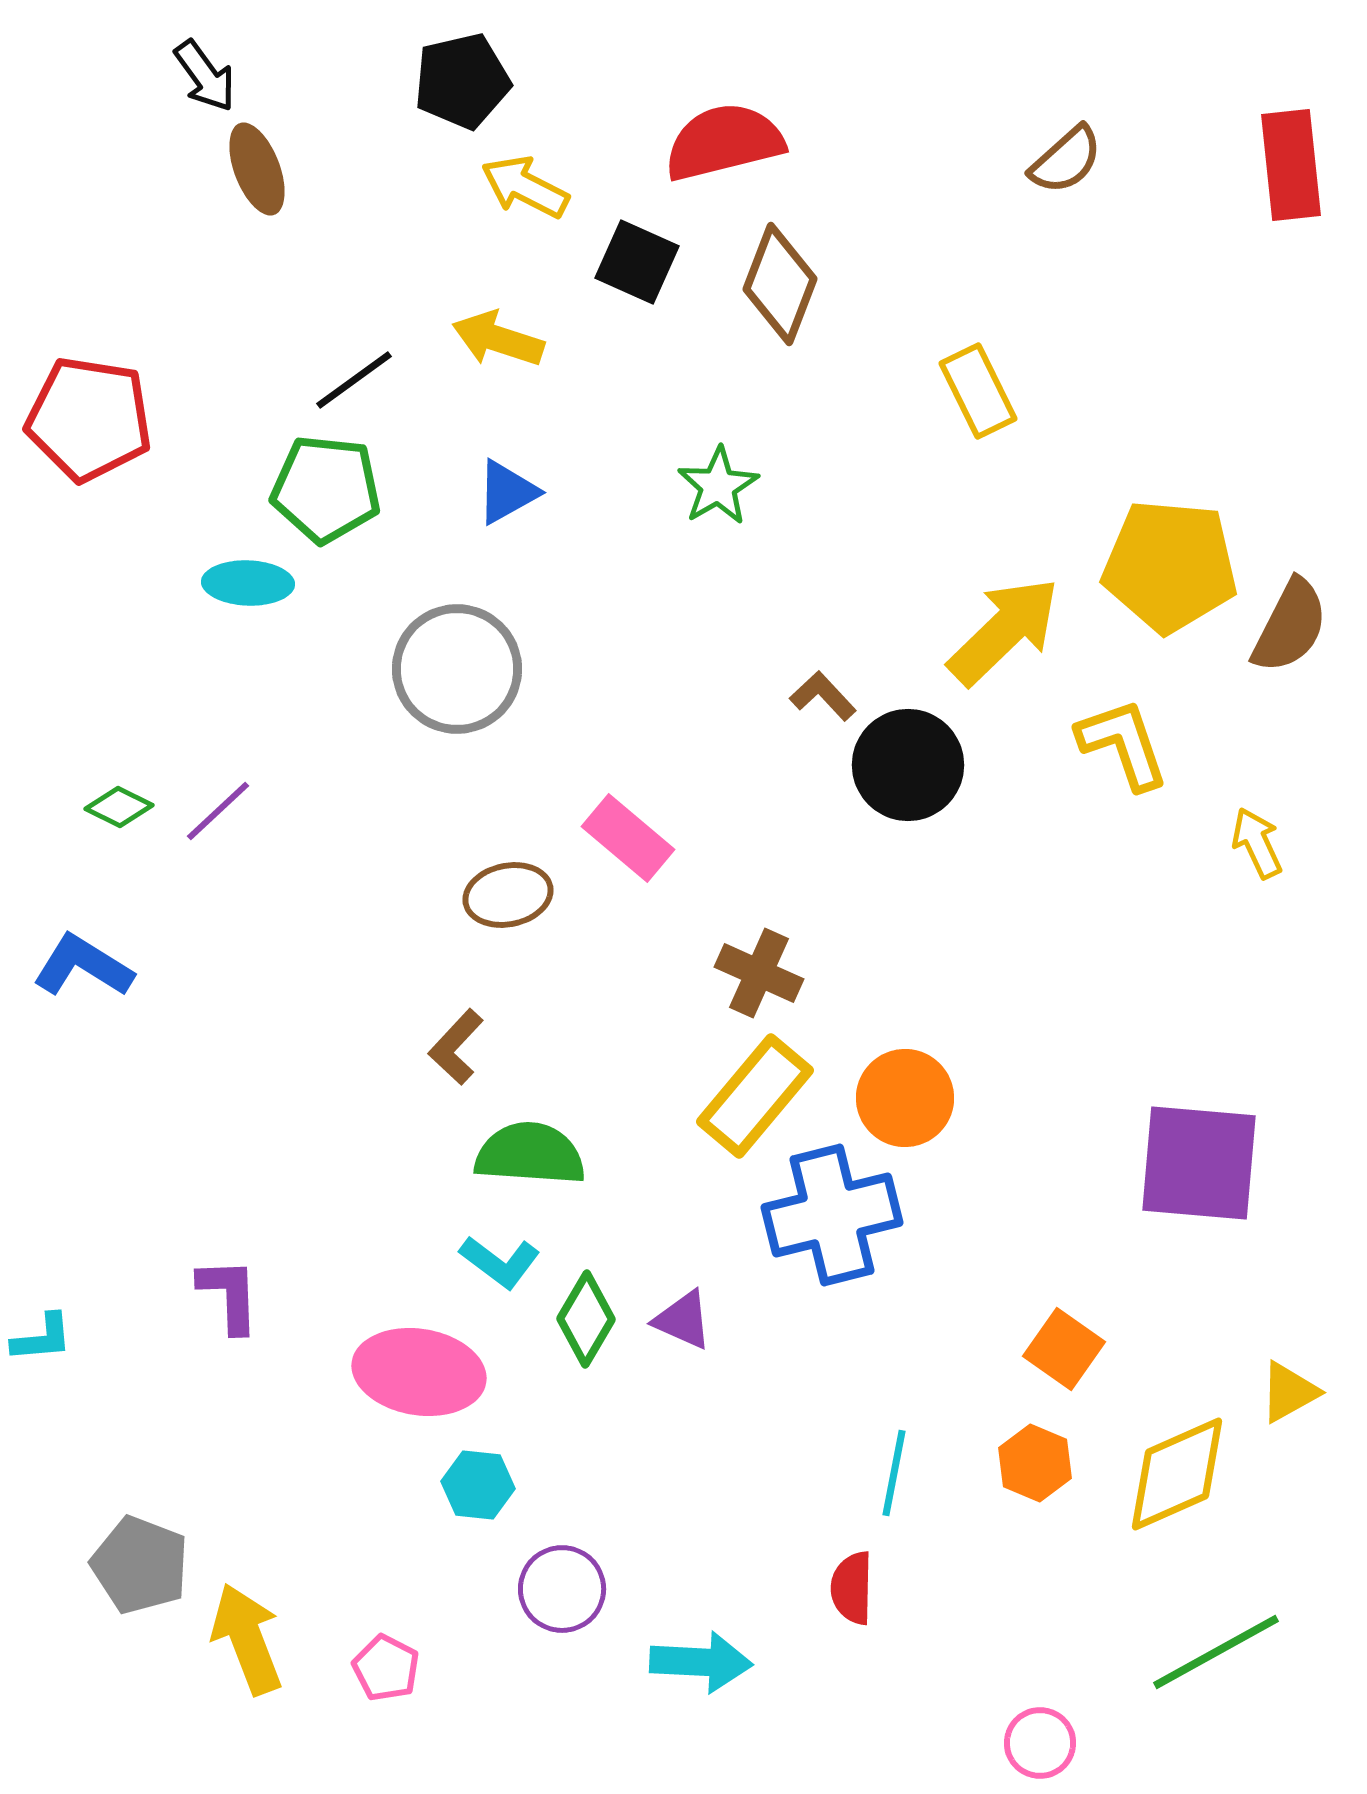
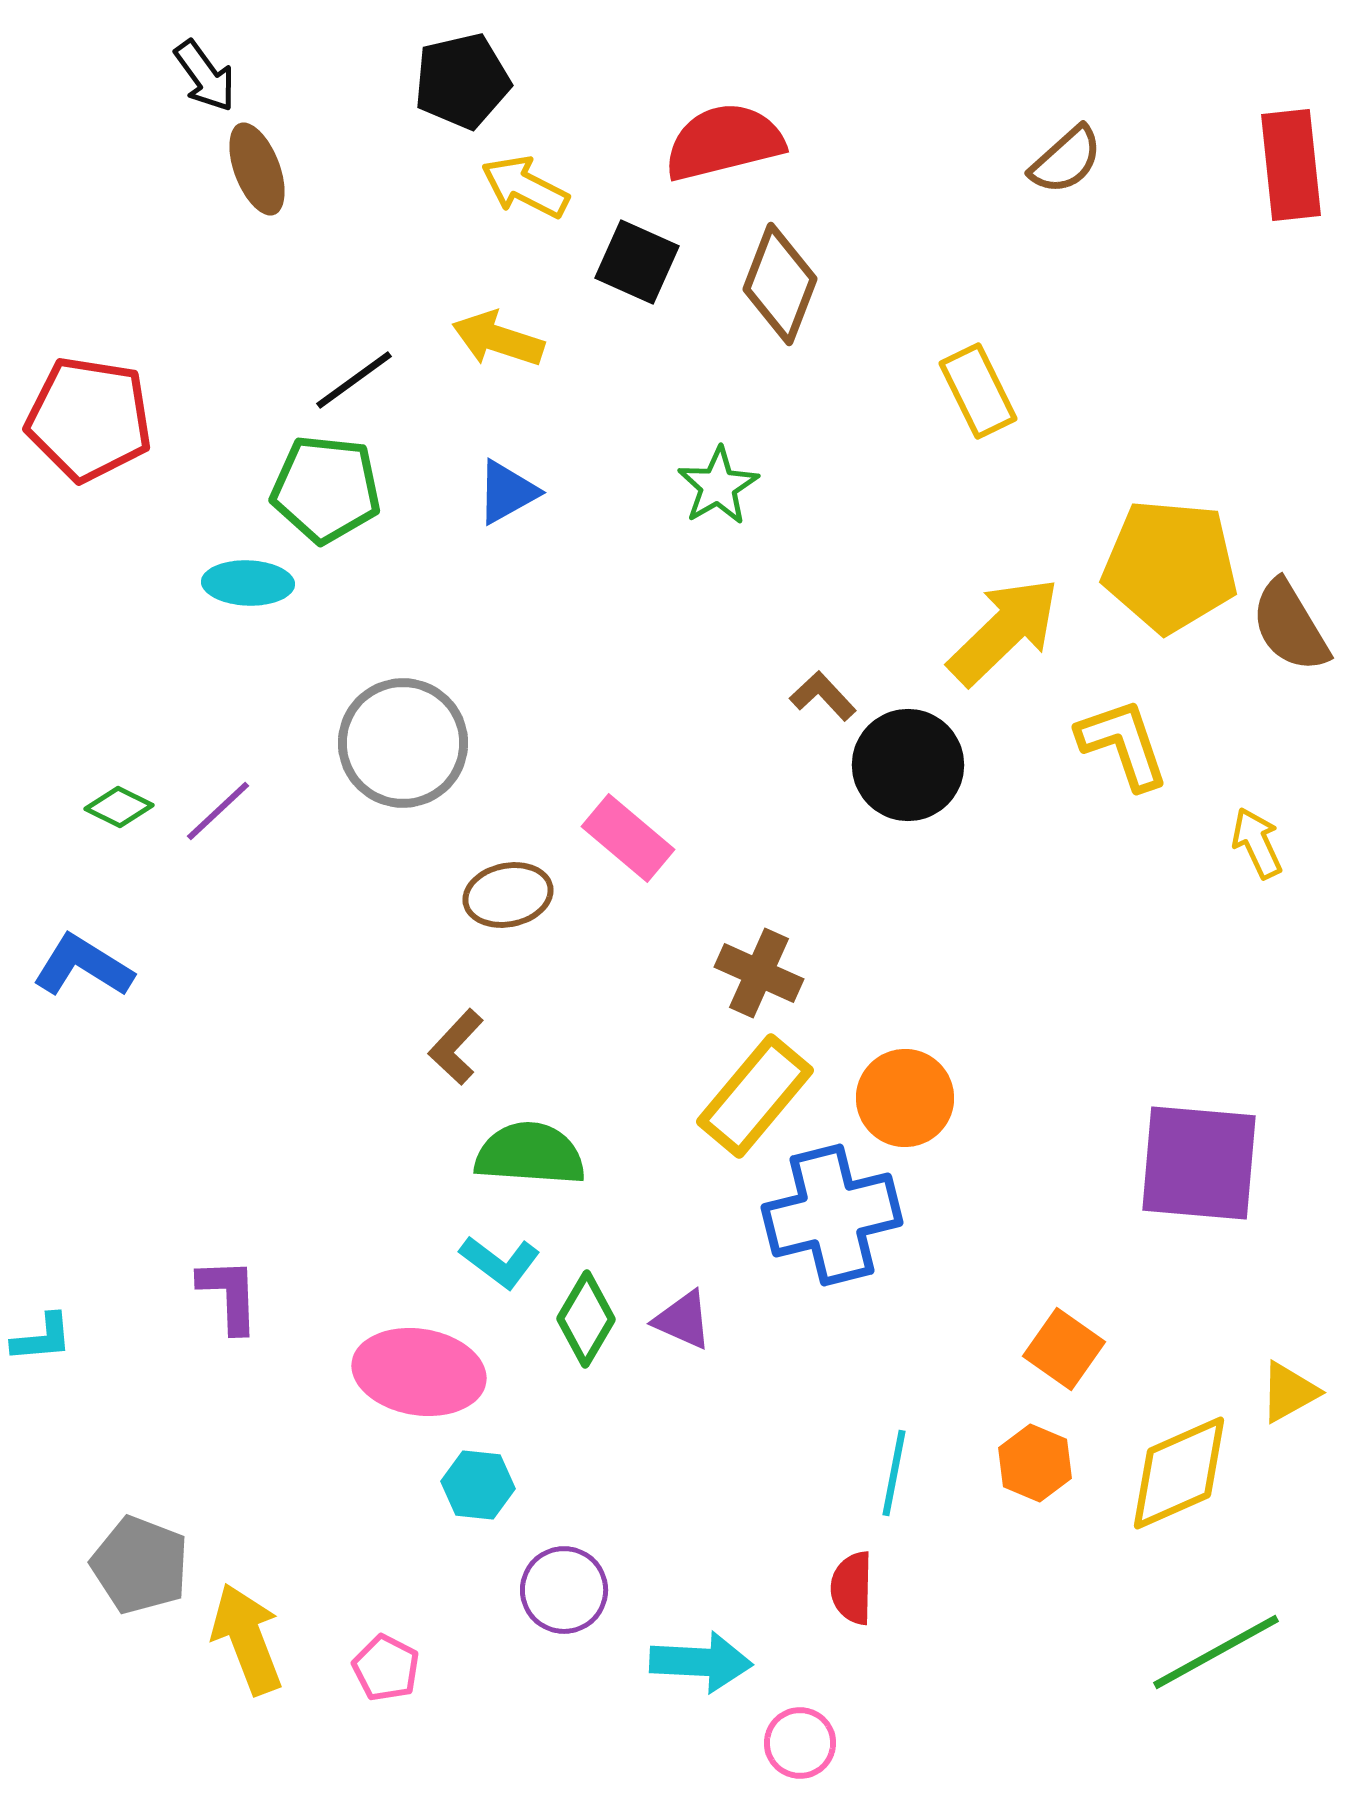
brown semicircle at (1290, 626): rotated 122 degrees clockwise
gray circle at (457, 669): moved 54 px left, 74 px down
yellow diamond at (1177, 1474): moved 2 px right, 1 px up
purple circle at (562, 1589): moved 2 px right, 1 px down
pink circle at (1040, 1743): moved 240 px left
